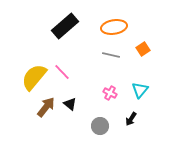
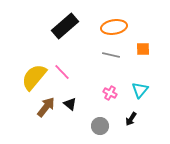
orange square: rotated 32 degrees clockwise
